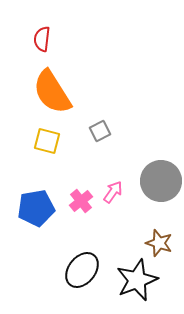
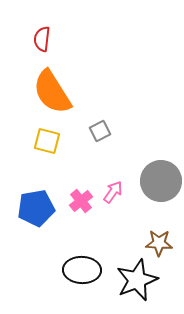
brown star: rotated 16 degrees counterclockwise
black ellipse: rotated 54 degrees clockwise
